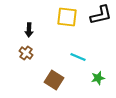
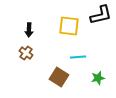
yellow square: moved 2 px right, 9 px down
cyan line: rotated 28 degrees counterclockwise
brown square: moved 5 px right, 3 px up
